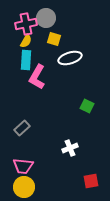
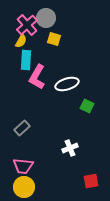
pink cross: moved 1 px right, 1 px down; rotated 30 degrees counterclockwise
yellow semicircle: moved 5 px left
white ellipse: moved 3 px left, 26 px down
